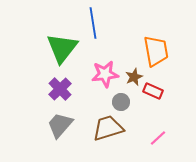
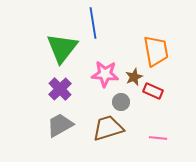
pink star: rotated 12 degrees clockwise
gray trapezoid: rotated 20 degrees clockwise
pink line: rotated 48 degrees clockwise
